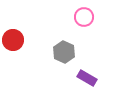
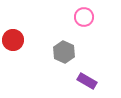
purple rectangle: moved 3 px down
